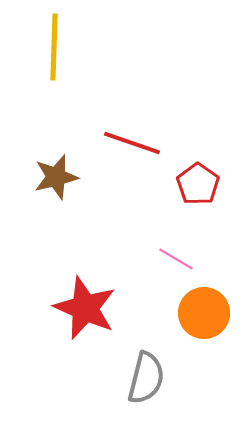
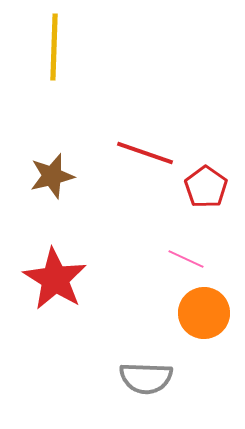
red line: moved 13 px right, 10 px down
brown star: moved 4 px left, 1 px up
red pentagon: moved 8 px right, 3 px down
pink line: moved 10 px right; rotated 6 degrees counterclockwise
red star: moved 30 px left, 29 px up; rotated 8 degrees clockwise
gray semicircle: rotated 78 degrees clockwise
